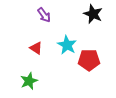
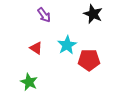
cyan star: rotated 12 degrees clockwise
green star: moved 1 px down; rotated 24 degrees counterclockwise
